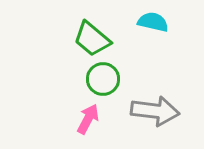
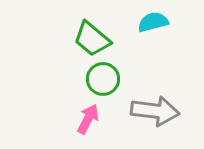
cyan semicircle: rotated 28 degrees counterclockwise
